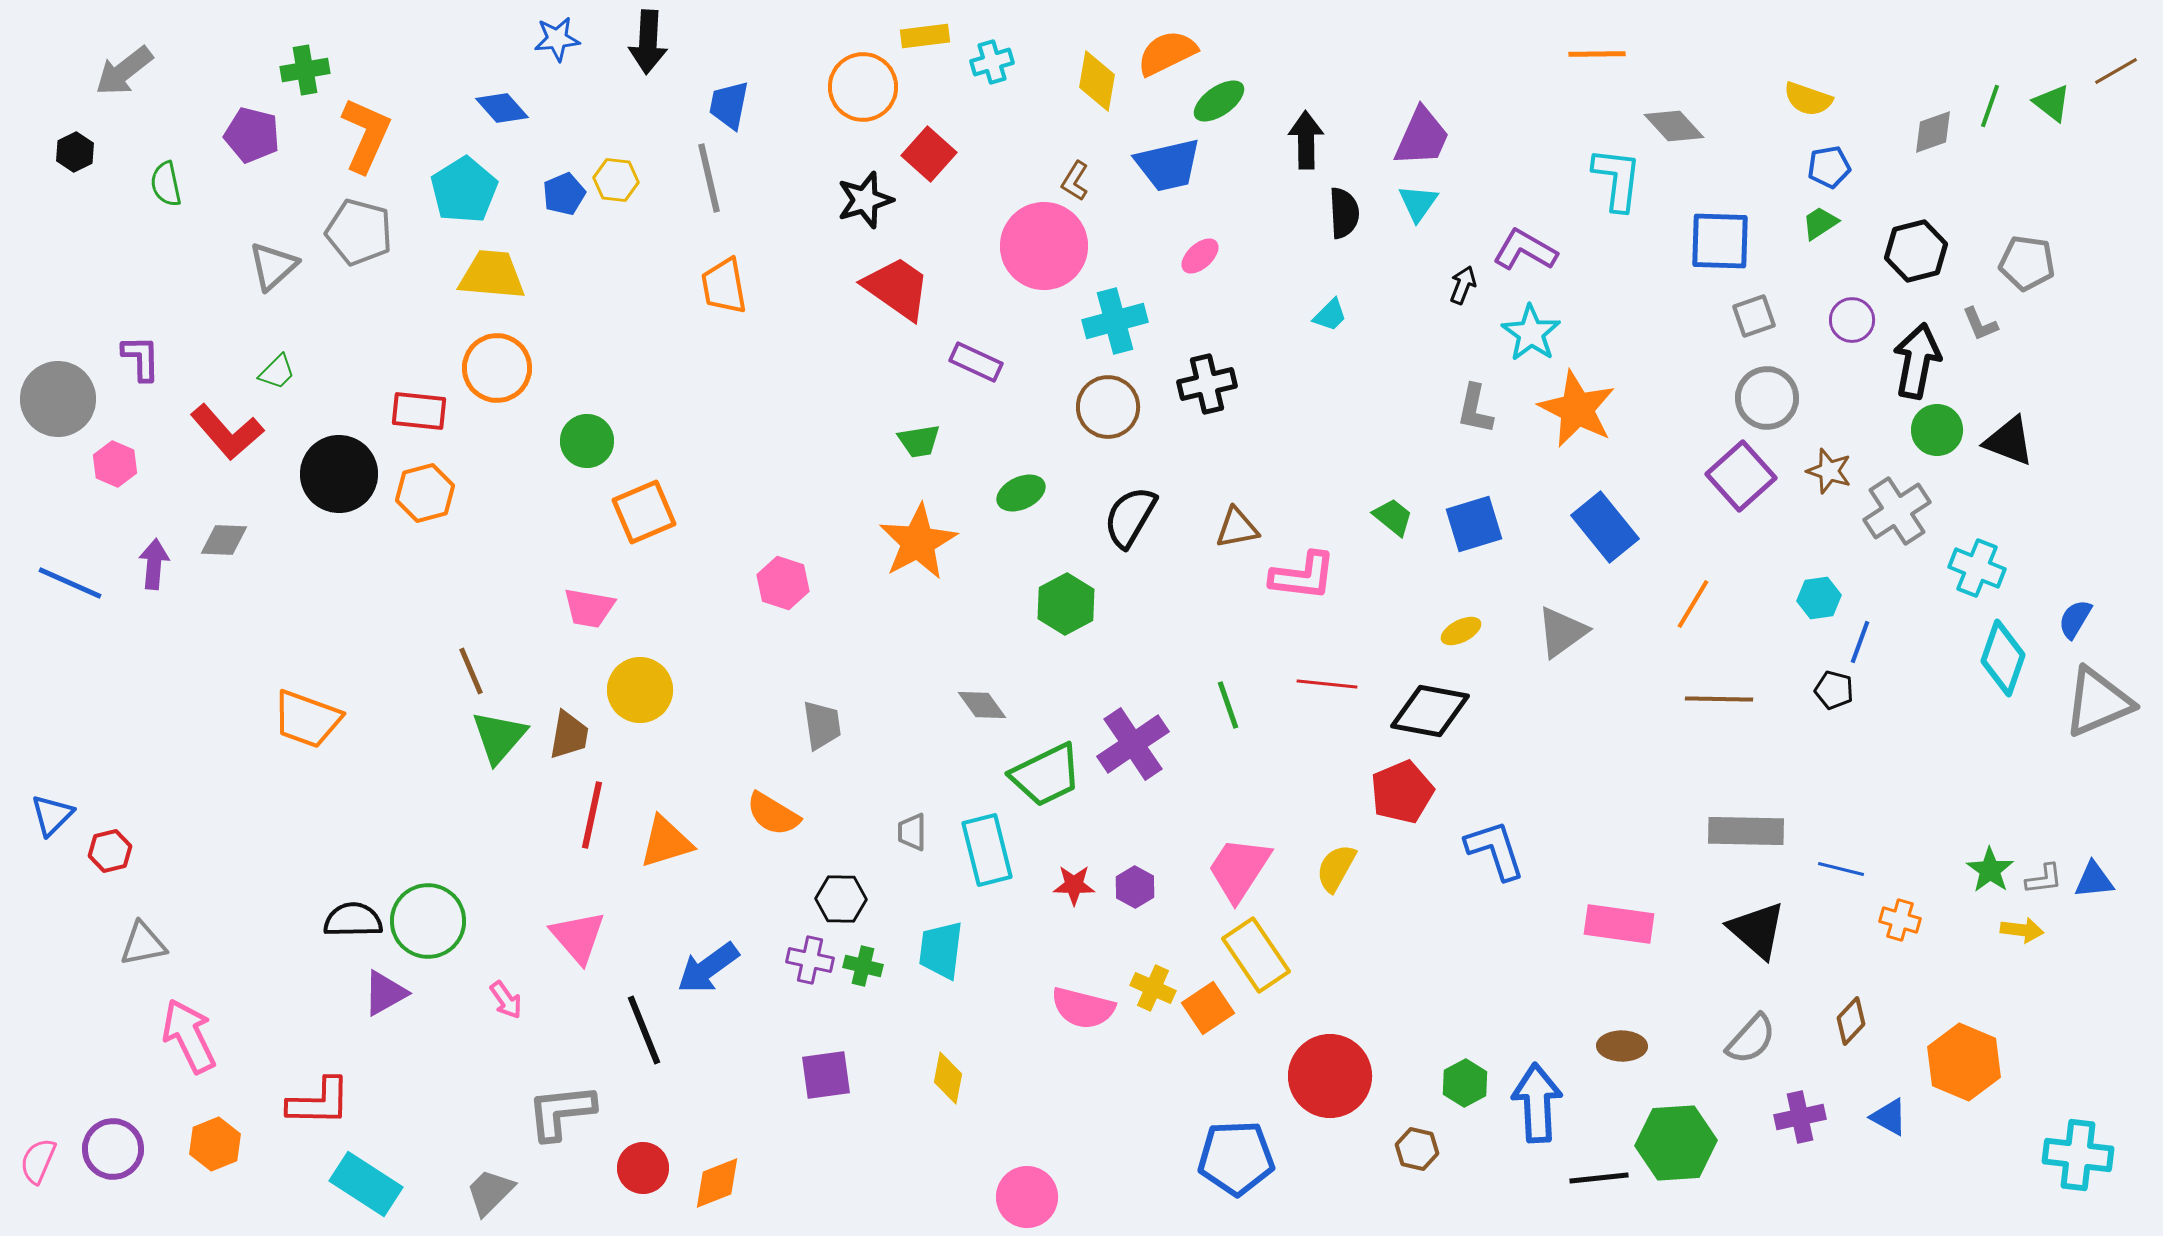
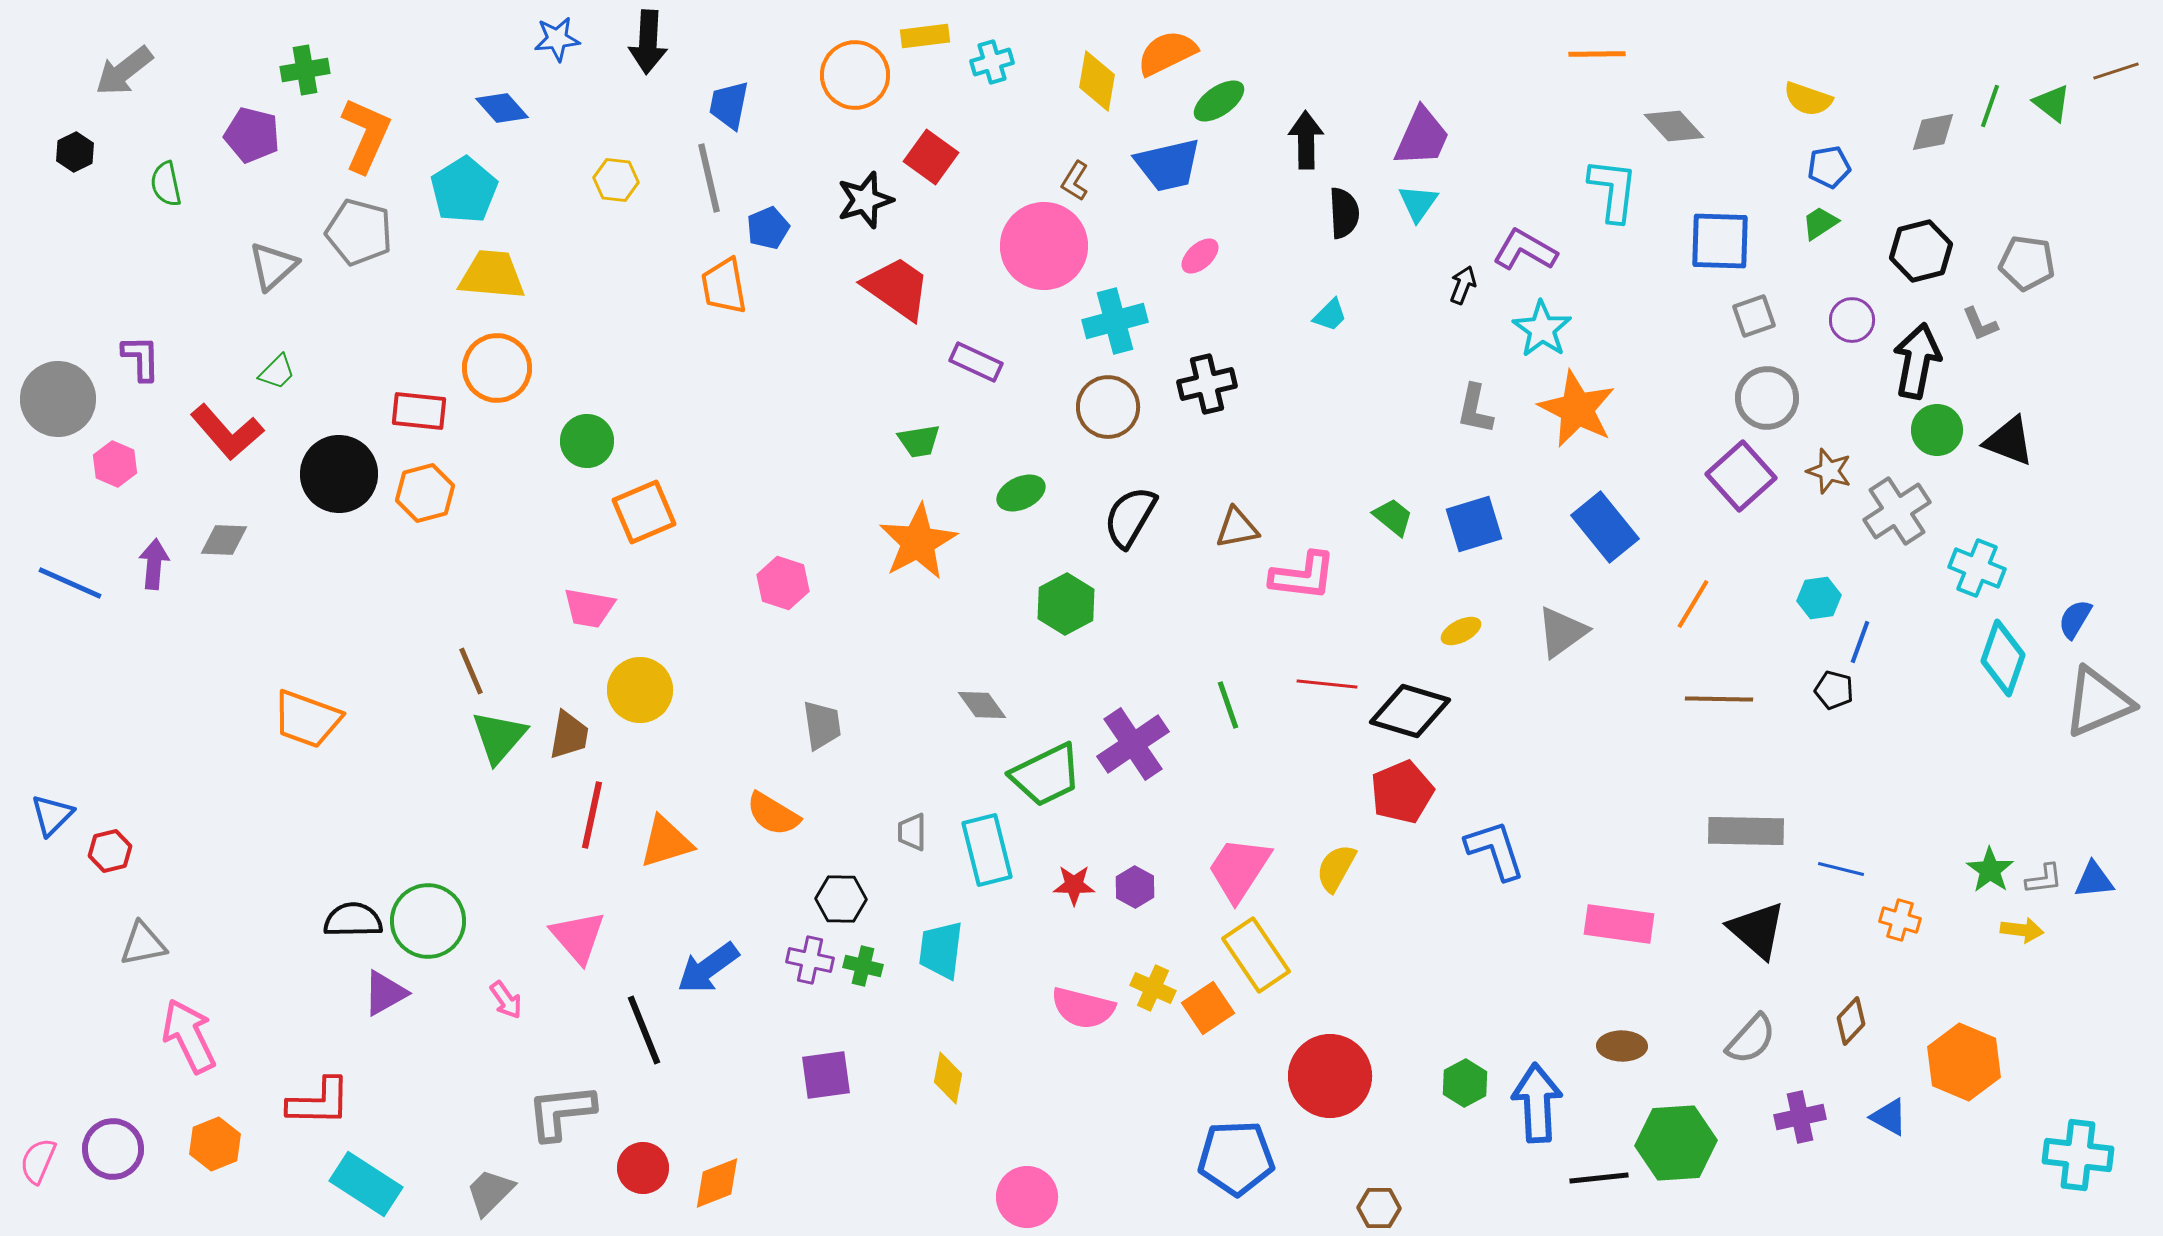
brown line at (2116, 71): rotated 12 degrees clockwise
orange circle at (863, 87): moved 8 px left, 12 px up
gray diamond at (1933, 132): rotated 9 degrees clockwise
red square at (929, 154): moved 2 px right, 3 px down; rotated 6 degrees counterclockwise
cyan L-shape at (1617, 179): moved 4 px left, 11 px down
blue pentagon at (564, 194): moved 204 px right, 34 px down
black hexagon at (1916, 251): moved 5 px right
cyan star at (1531, 333): moved 11 px right, 4 px up
black diamond at (1430, 711): moved 20 px left; rotated 6 degrees clockwise
brown hexagon at (1417, 1149): moved 38 px left, 59 px down; rotated 12 degrees counterclockwise
